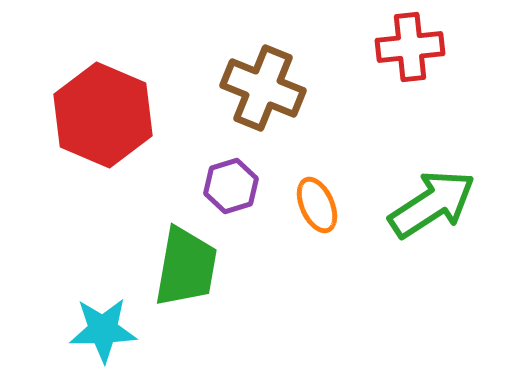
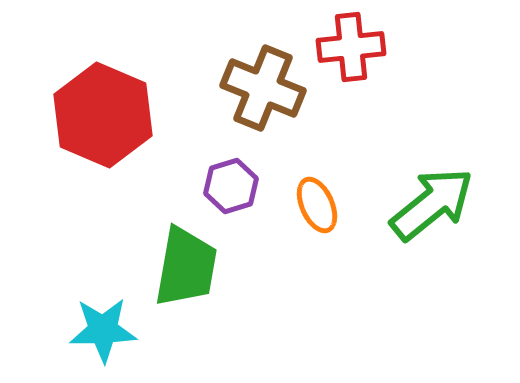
red cross: moved 59 px left
green arrow: rotated 6 degrees counterclockwise
